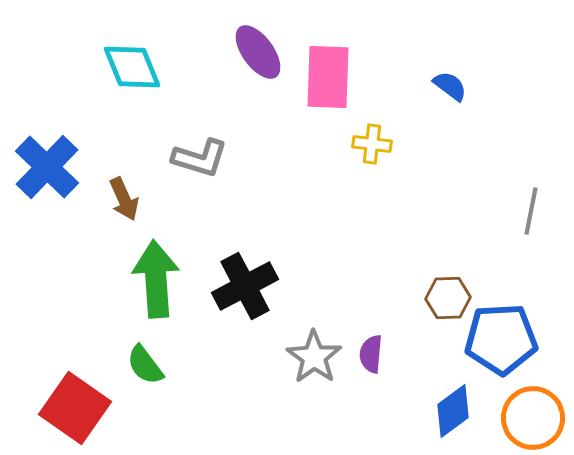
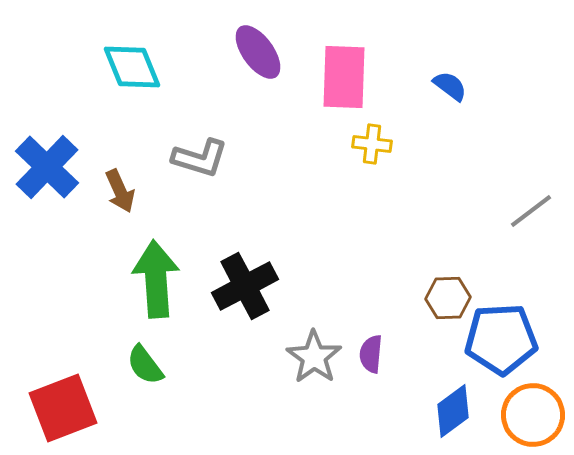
pink rectangle: moved 16 px right
brown arrow: moved 4 px left, 8 px up
gray line: rotated 42 degrees clockwise
red square: moved 12 px left; rotated 34 degrees clockwise
orange circle: moved 3 px up
